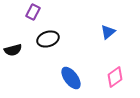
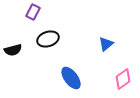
blue triangle: moved 2 px left, 12 px down
pink diamond: moved 8 px right, 2 px down
